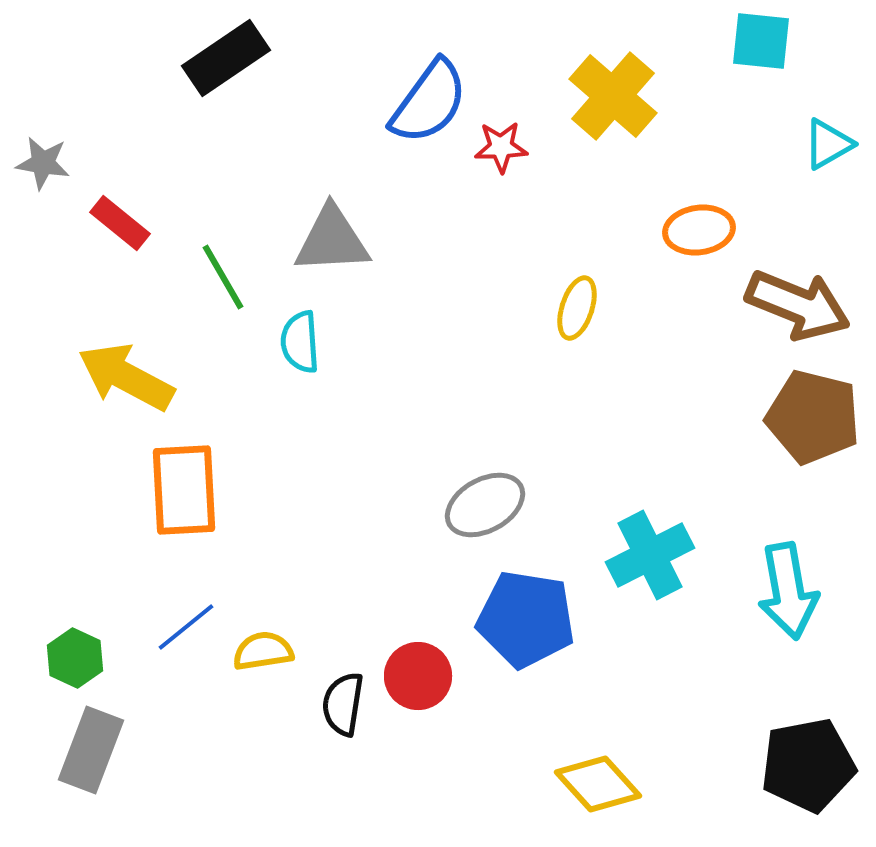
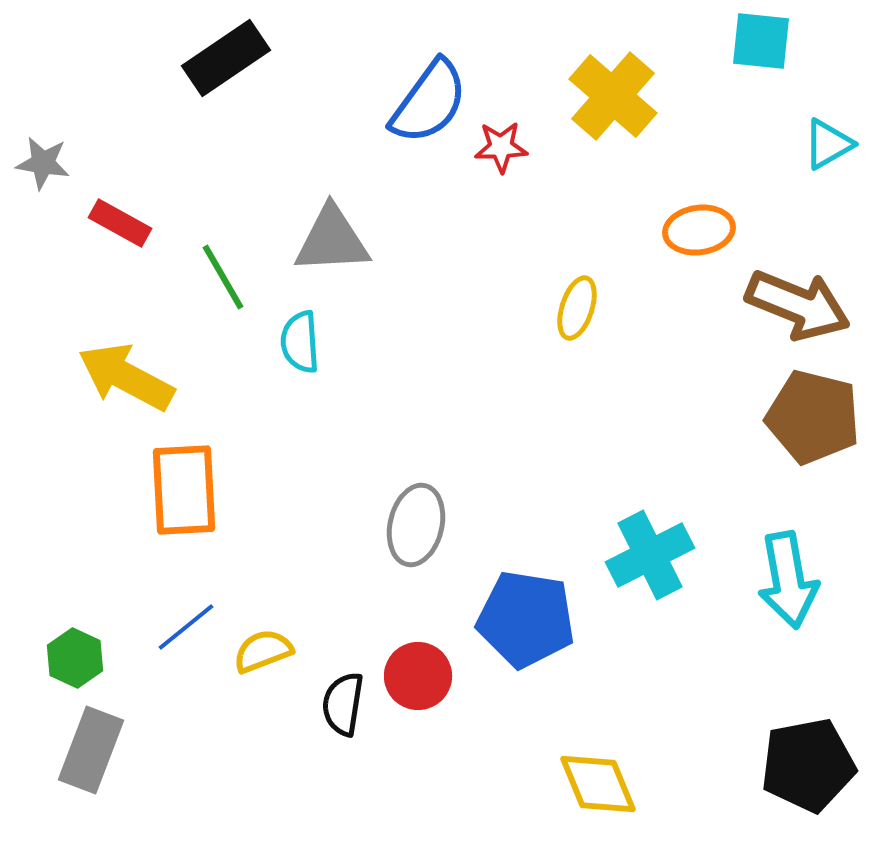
red rectangle: rotated 10 degrees counterclockwise
gray ellipse: moved 69 px left, 20 px down; rotated 48 degrees counterclockwise
cyan arrow: moved 11 px up
yellow semicircle: rotated 12 degrees counterclockwise
yellow diamond: rotated 20 degrees clockwise
